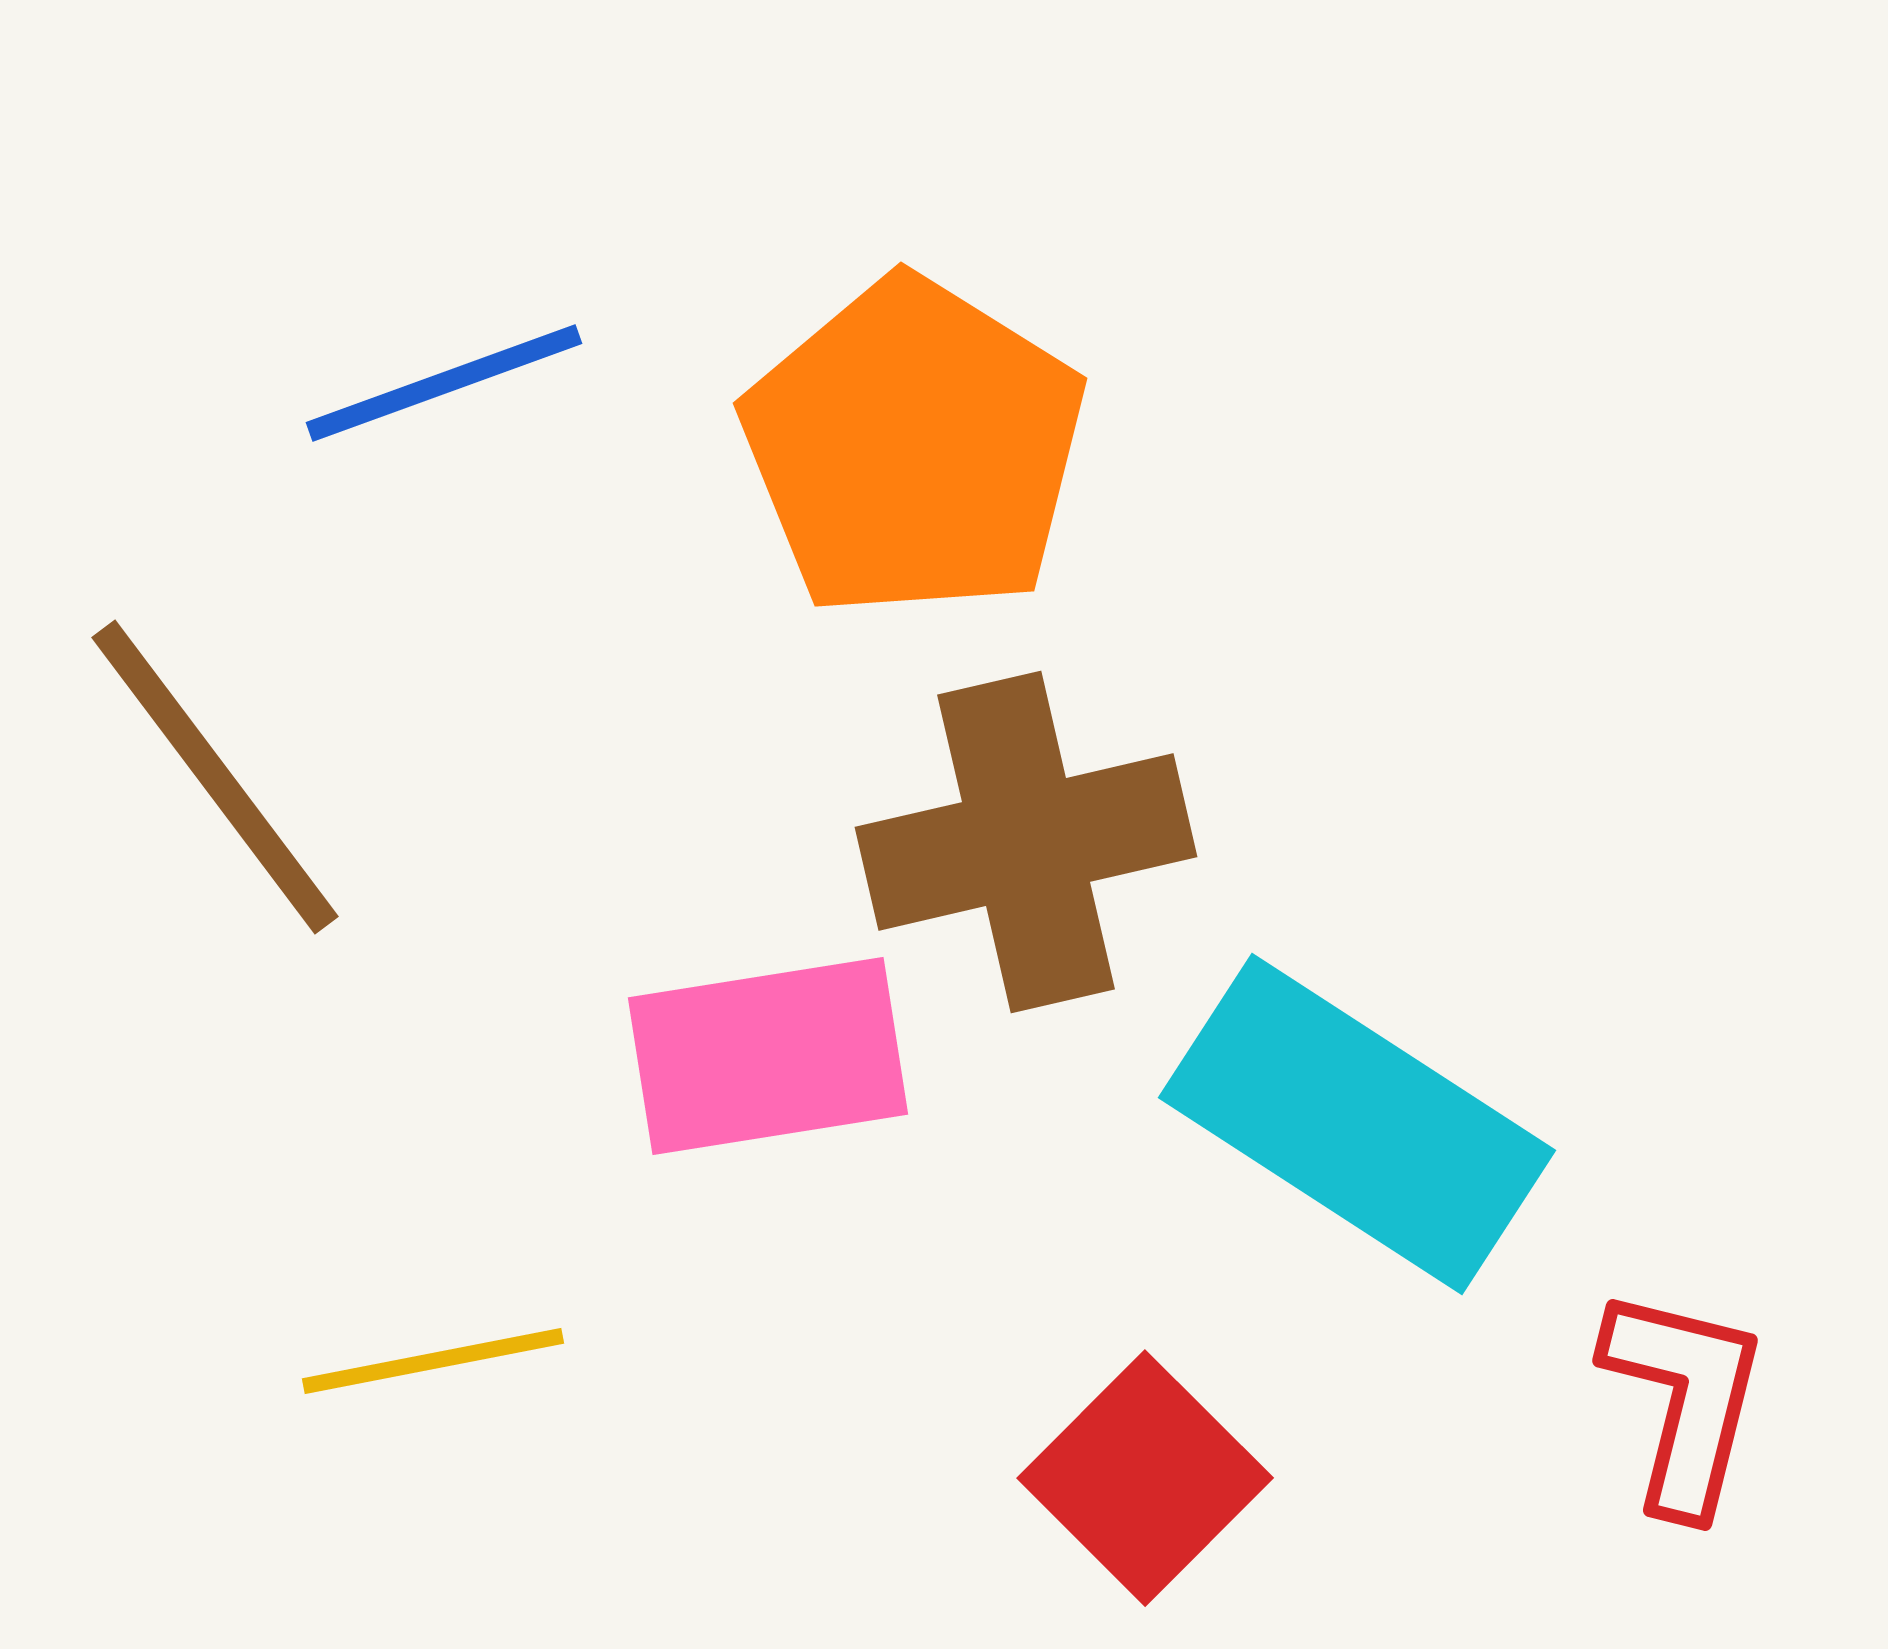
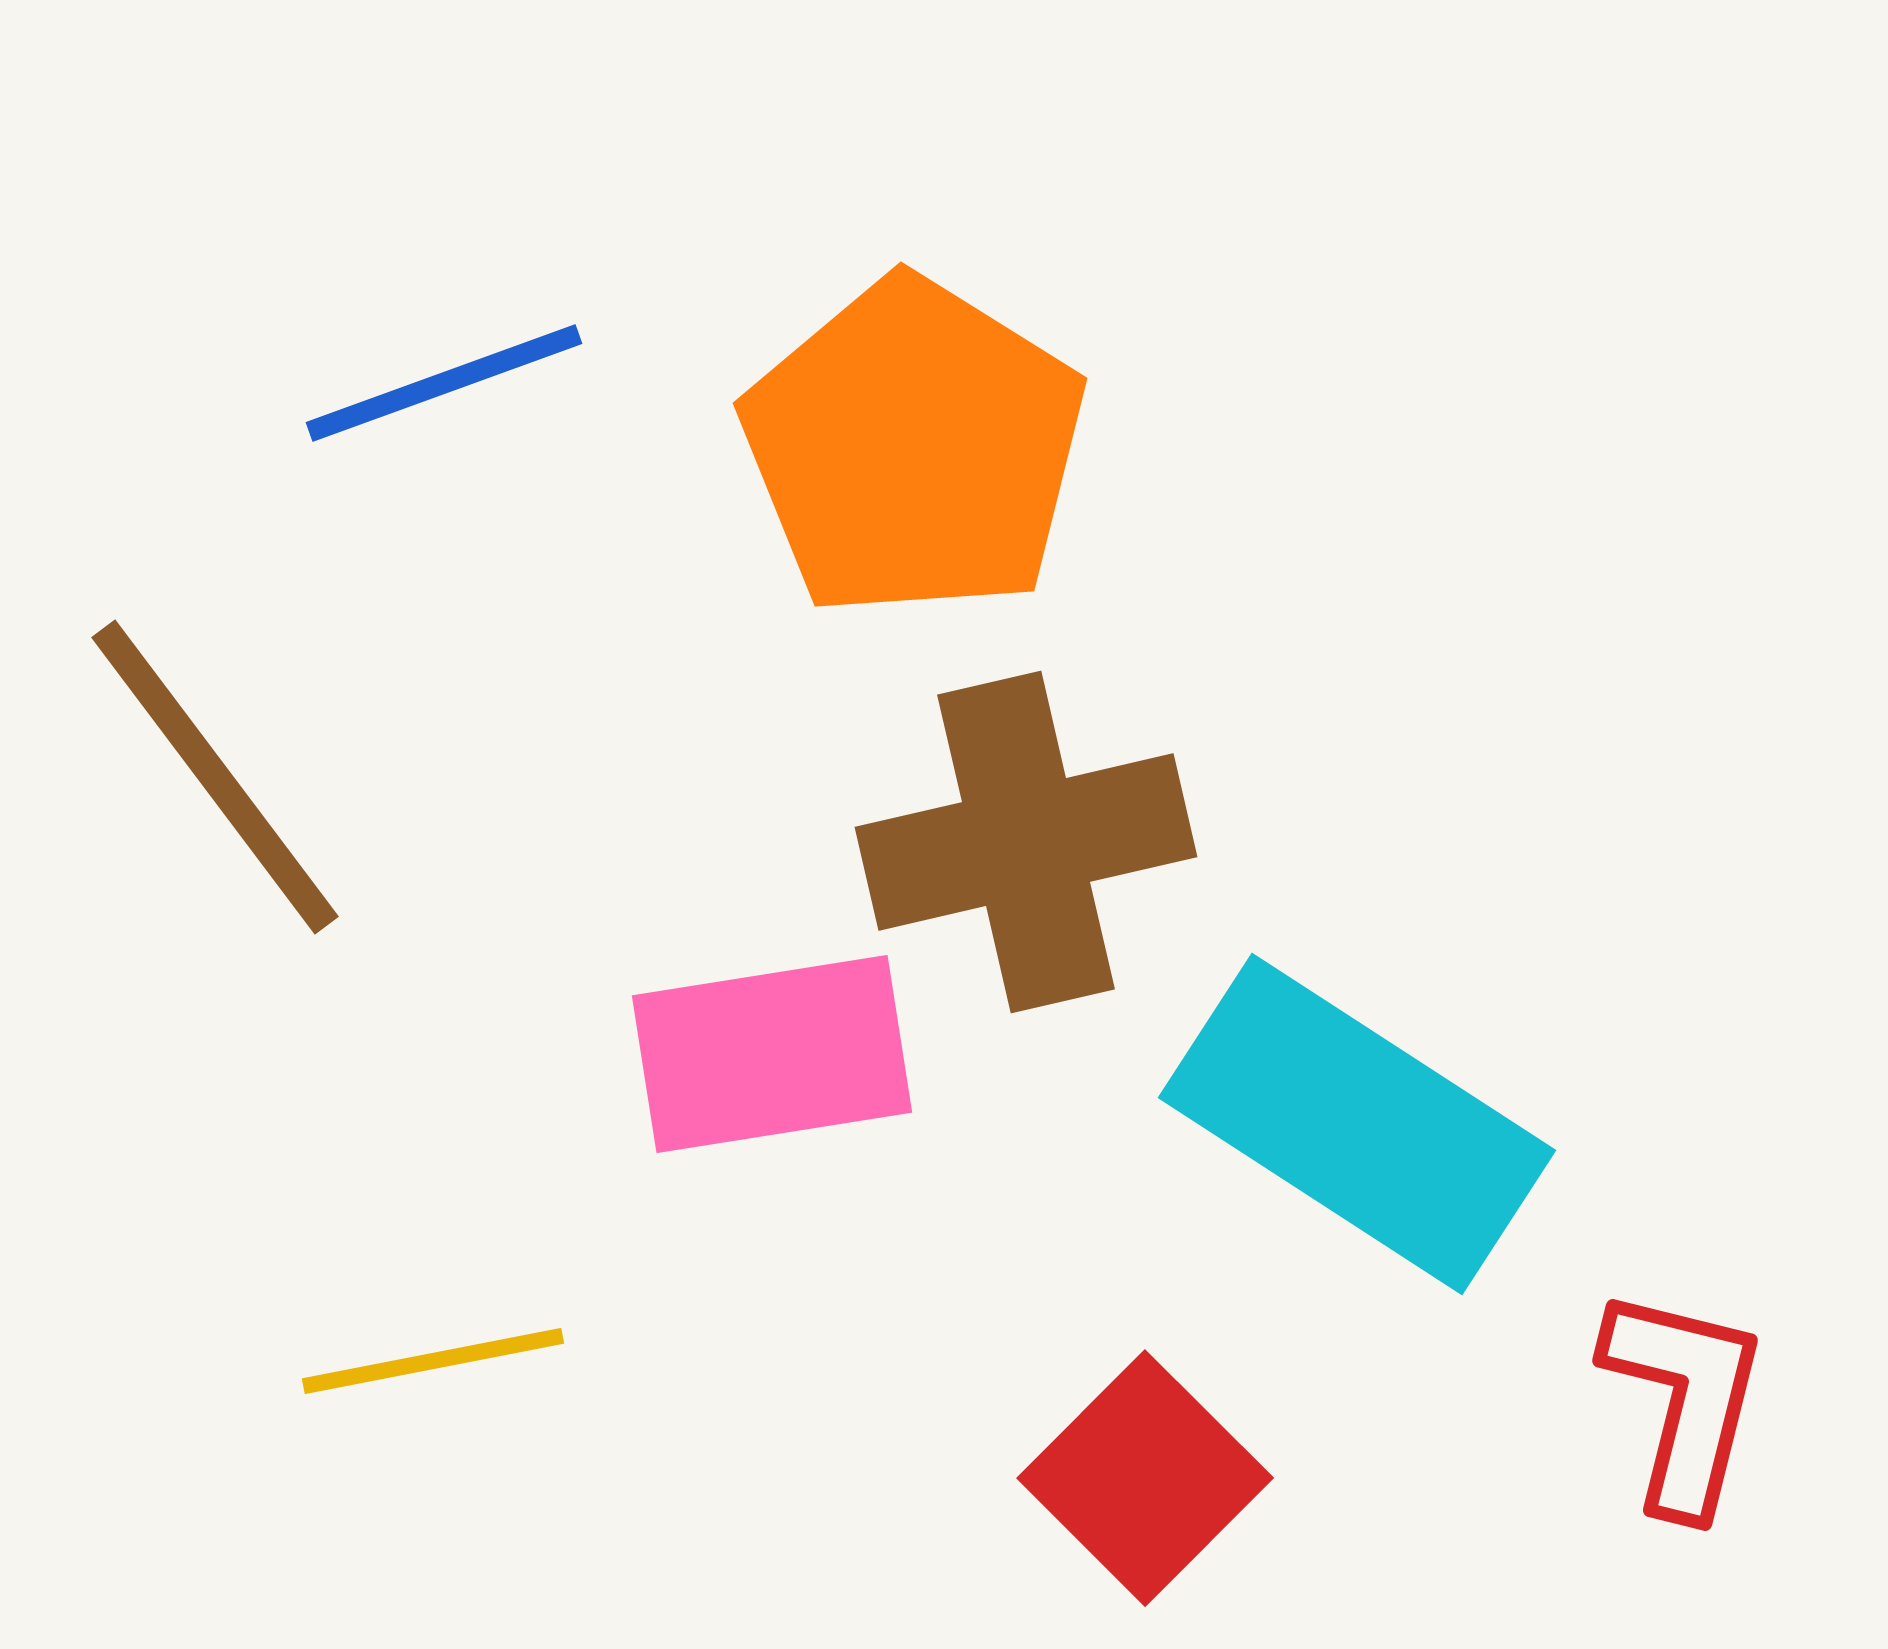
pink rectangle: moved 4 px right, 2 px up
